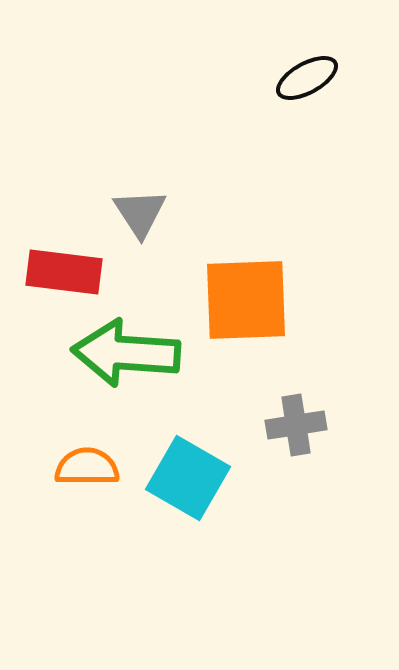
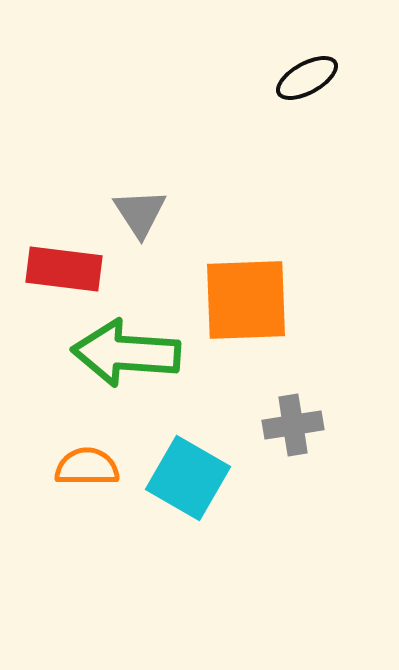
red rectangle: moved 3 px up
gray cross: moved 3 px left
